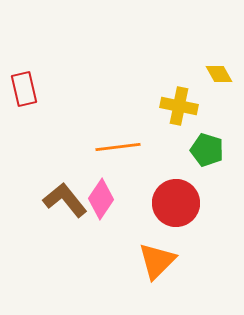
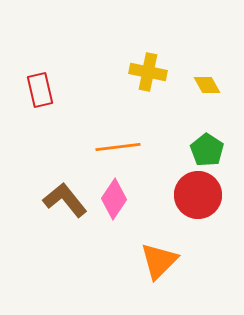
yellow diamond: moved 12 px left, 11 px down
red rectangle: moved 16 px right, 1 px down
yellow cross: moved 31 px left, 34 px up
green pentagon: rotated 16 degrees clockwise
pink diamond: moved 13 px right
red circle: moved 22 px right, 8 px up
orange triangle: moved 2 px right
